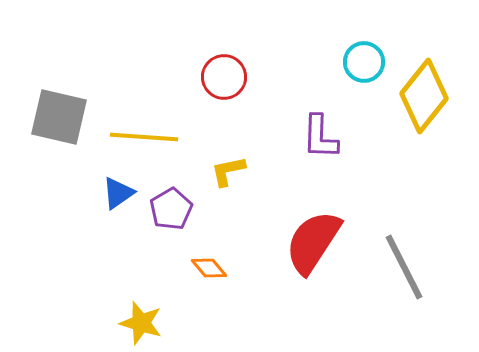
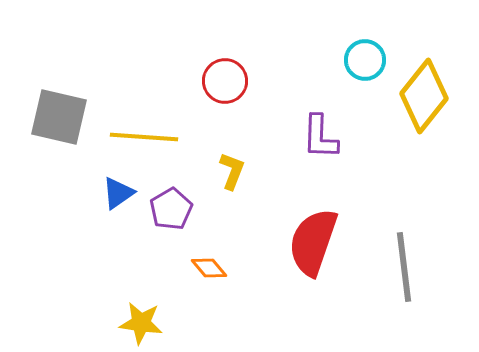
cyan circle: moved 1 px right, 2 px up
red circle: moved 1 px right, 4 px down
yellow L-shape: moved 4 px right; rotated 123 degrees clockwise
red semicircle: rotated 14 degrees counterclockwise
gray line: rotated 20 degrees clockwise
yellow star: rotated 9 degrees counterclockwise
